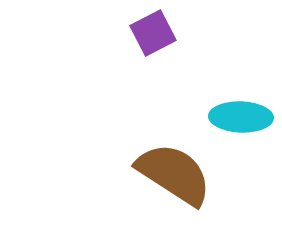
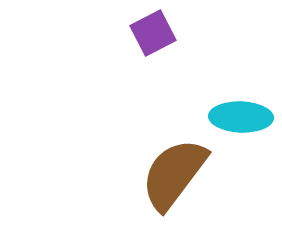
brown semicircle: rotated 86 degrees counterclockwise
